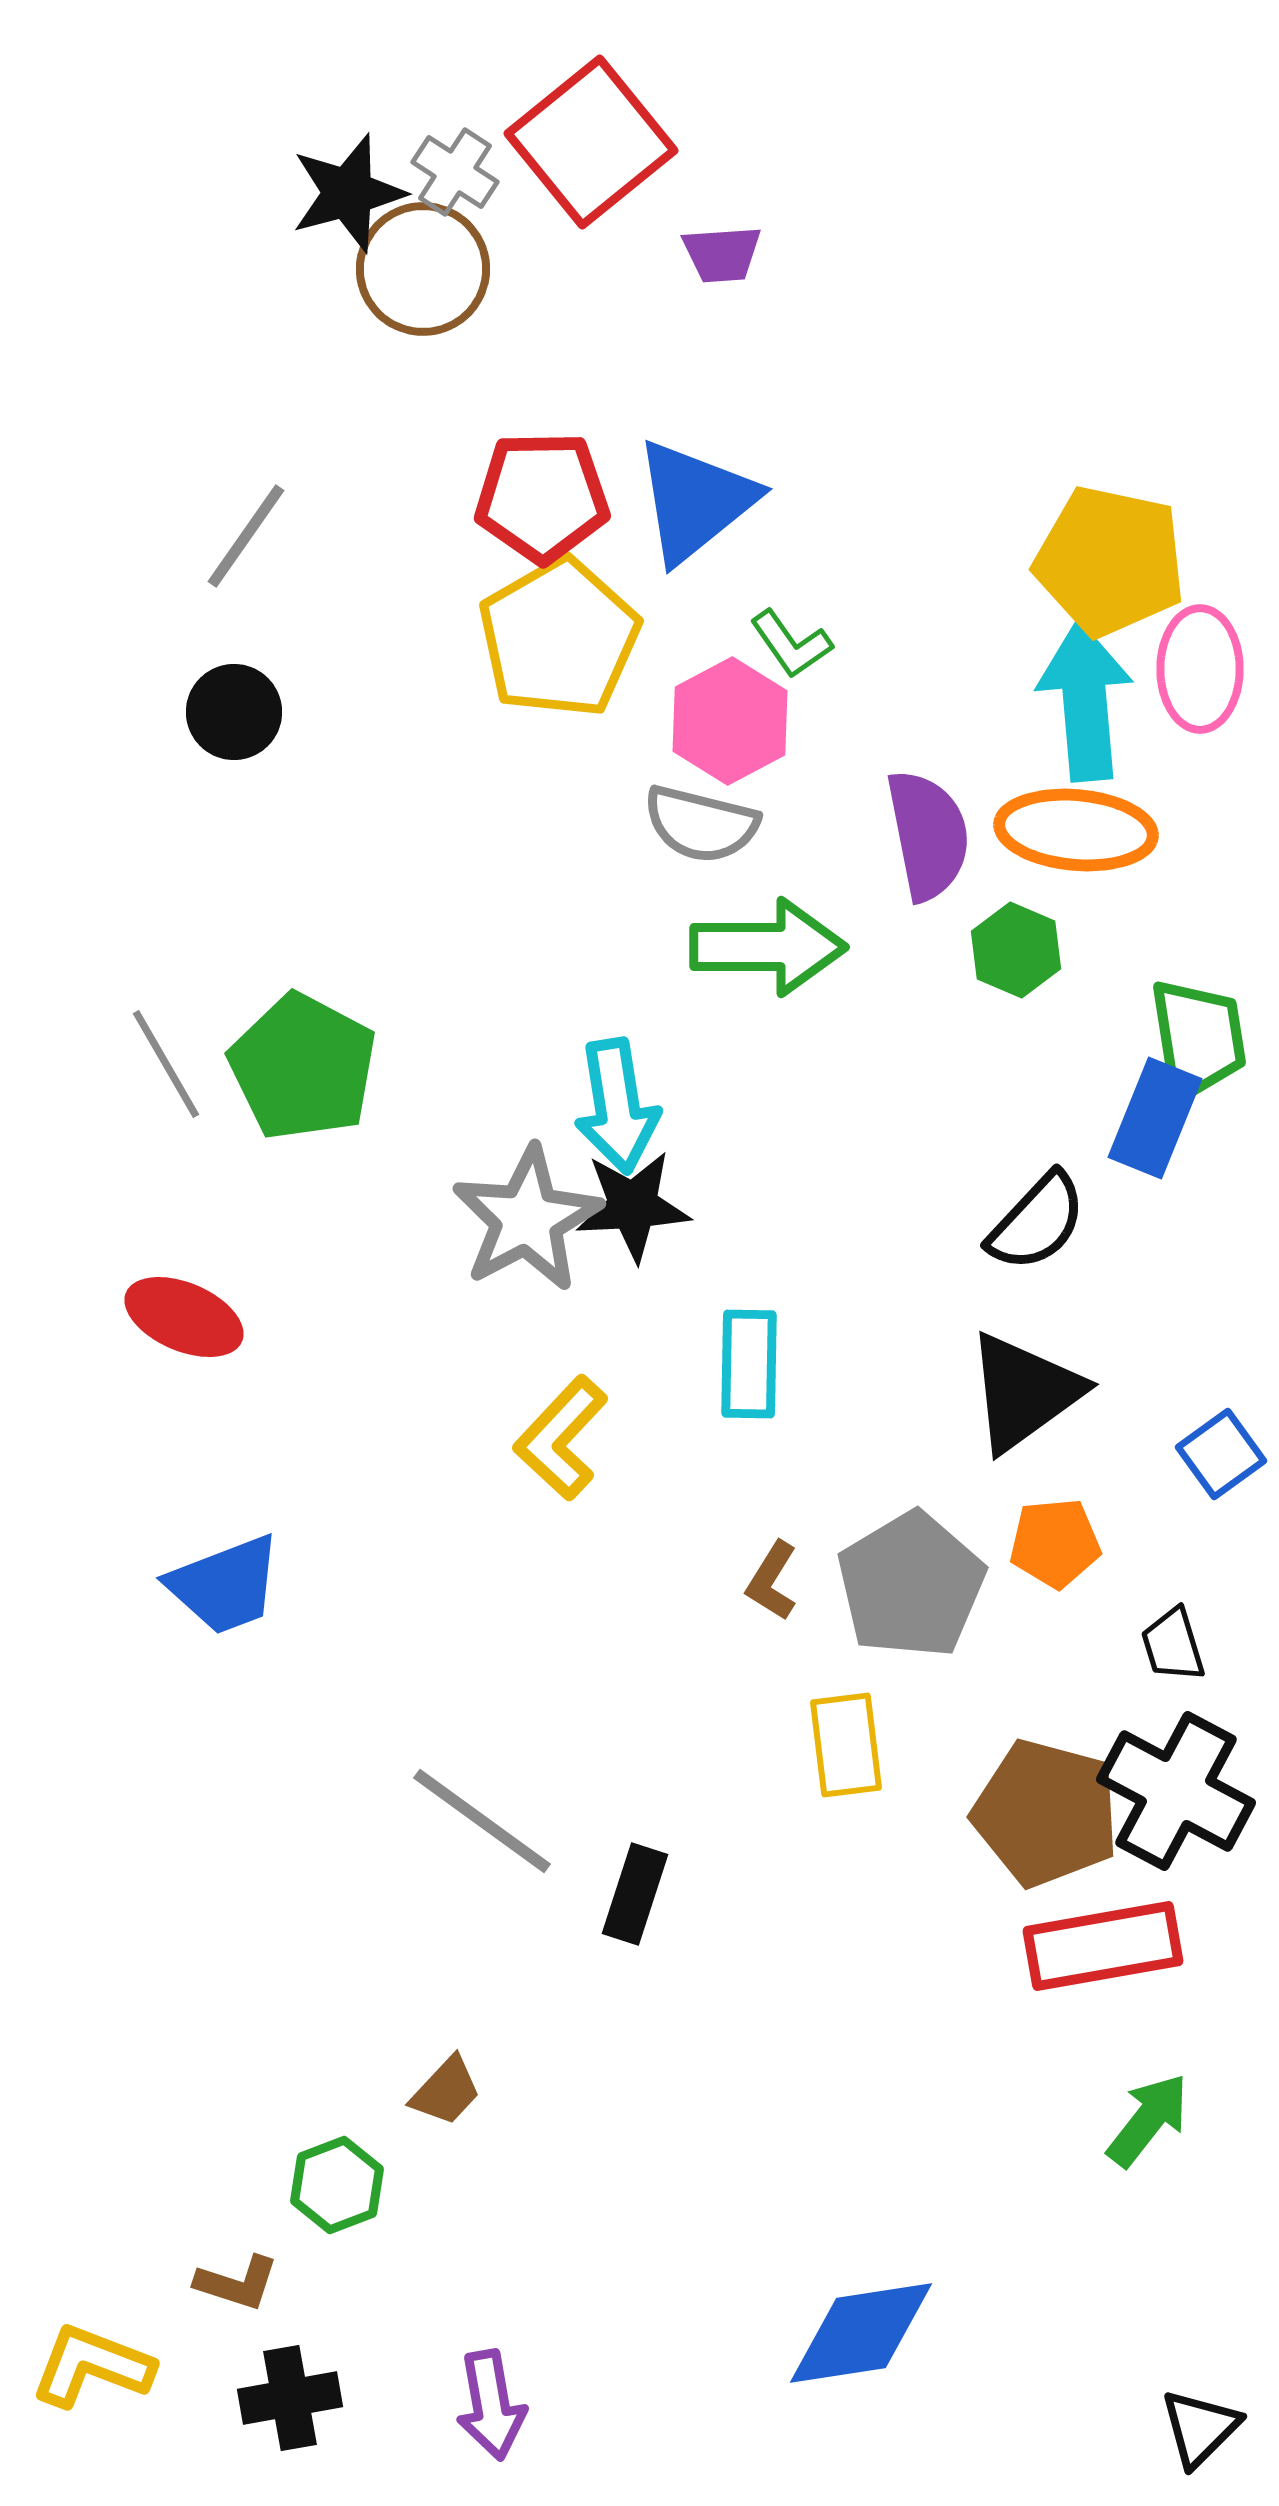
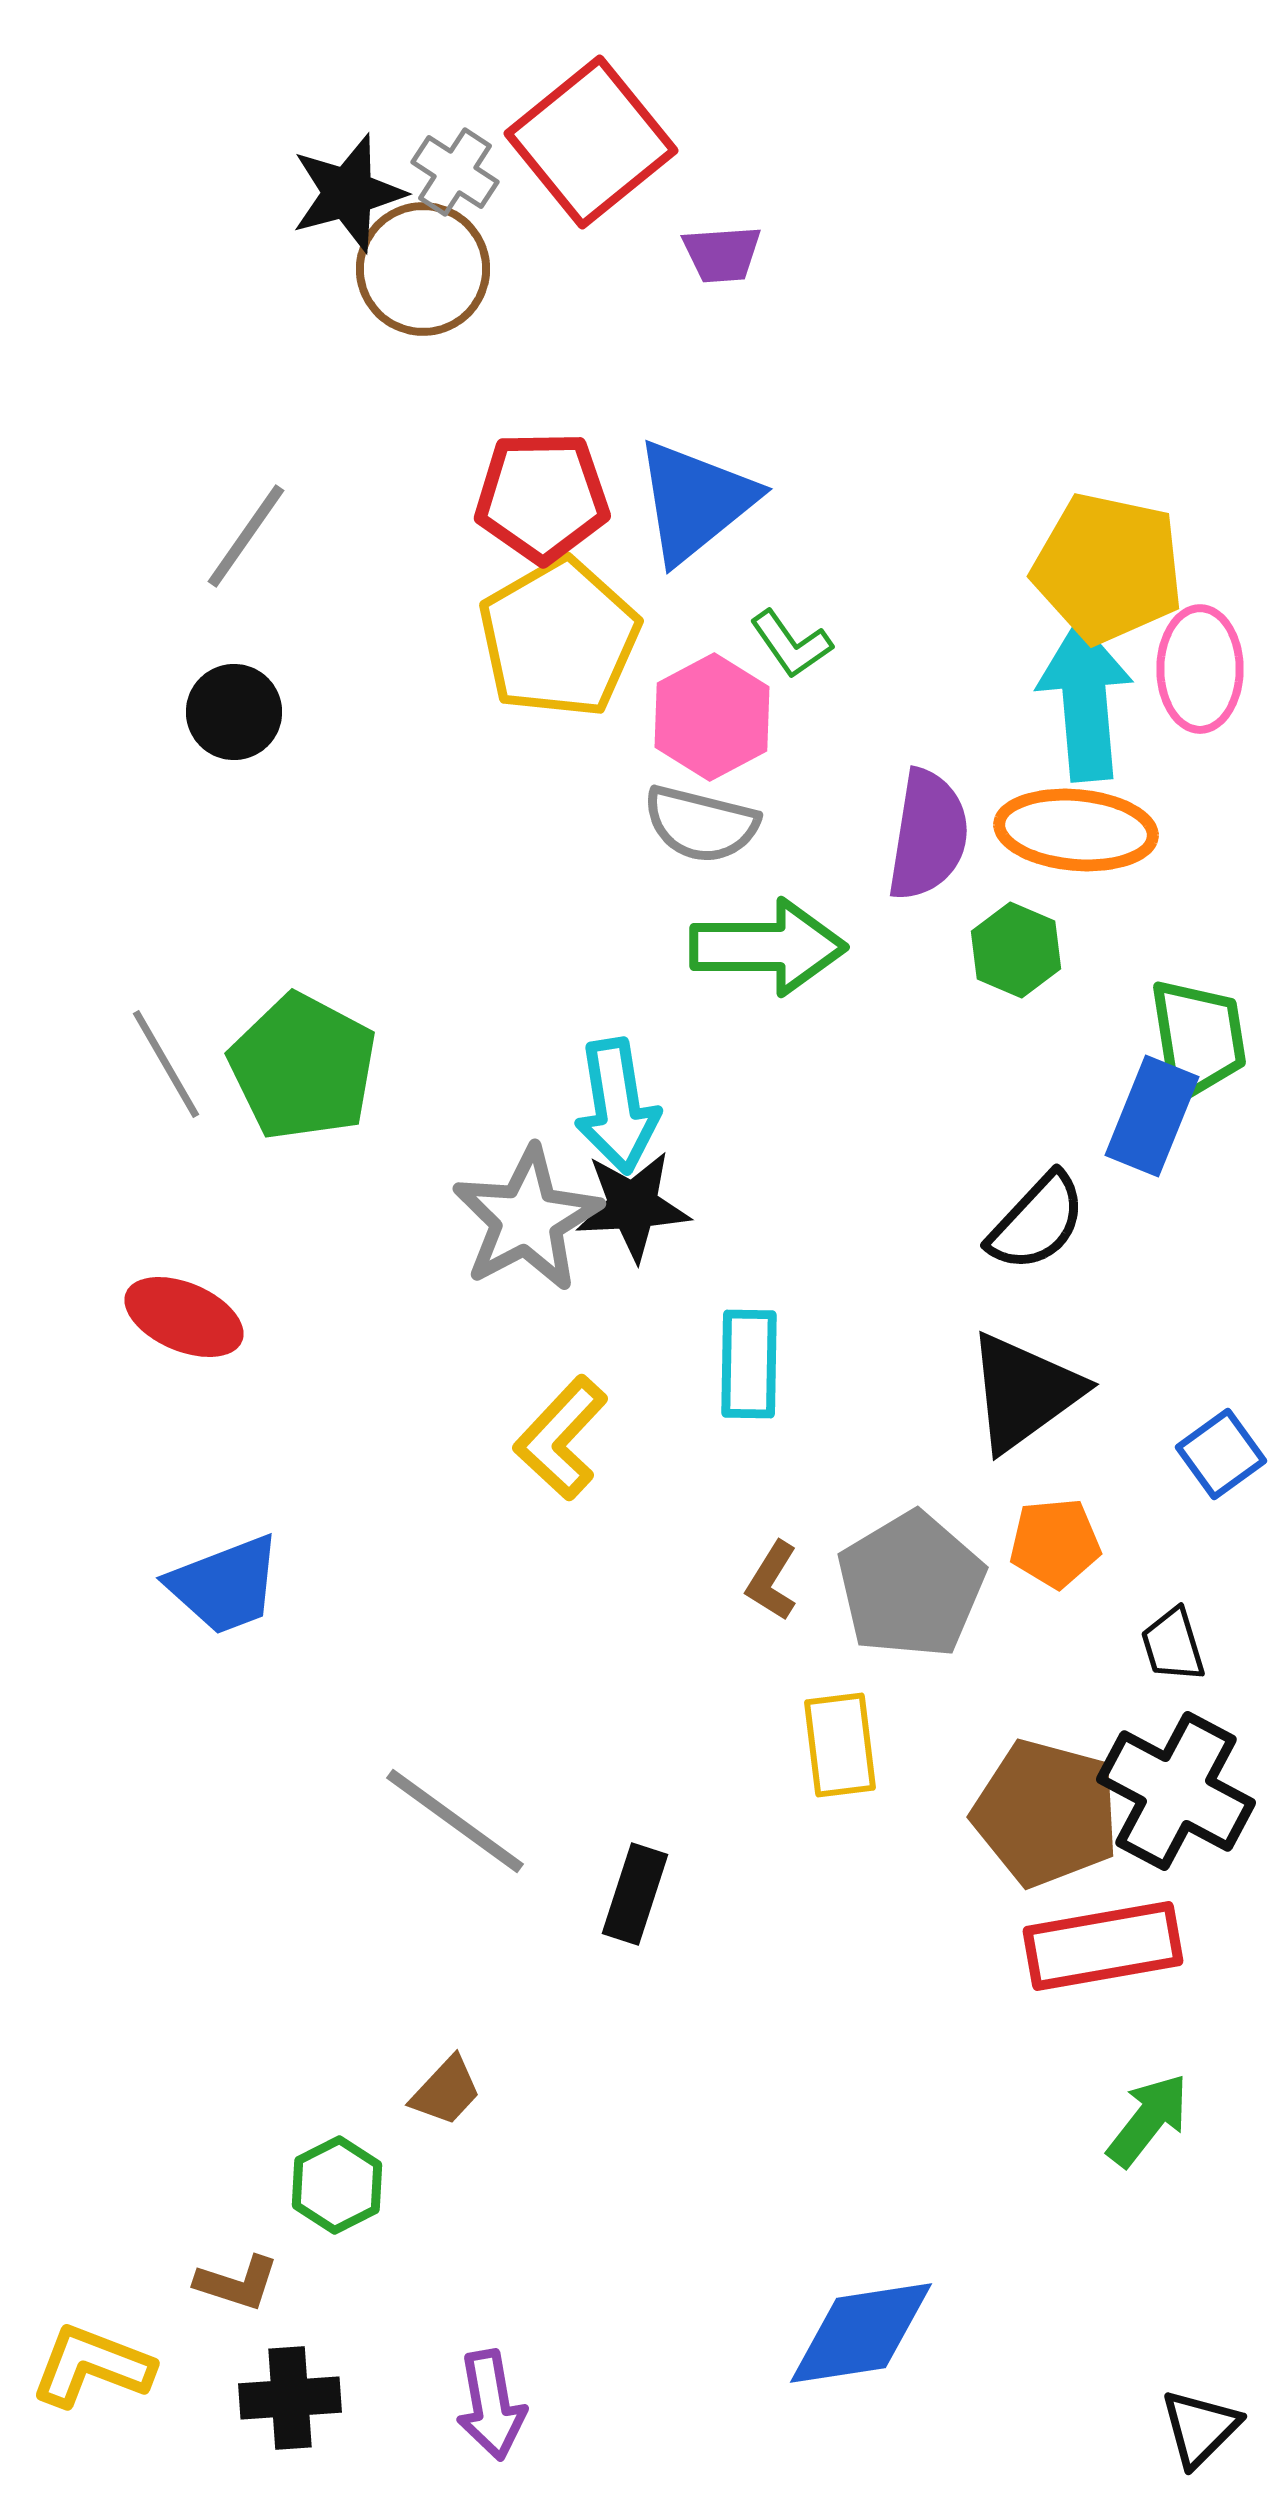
yellow pentagon at (1110, 561): moved 2 px left, 7 px down
pink hexagon at (730, 721): moved 18 px left, 4 px up
purple semicircle at (928, 835): rotated 20 degrees clockwise
blue rectangle at (1155, 1118): moved 3 px left, 2 px up
yellow rectangle at (846, 1745): moved 6 px left
gray line at (482, 1821): moved 27 px left
green hexagon at (337, 2185): rotated 6 degrees counterclockwise
black cross at (290, 2398): rotated 6 degrees clockwise
